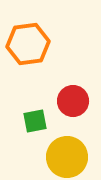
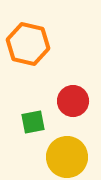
orange hexagon: rotated 21 degrees clockwise
green square: moved 2 px left, 1 px down
